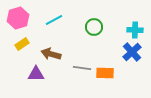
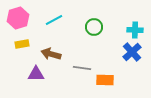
yellow rectangle: rotated 24 degrees clockwise
orange rectangle: moved 7 px down
